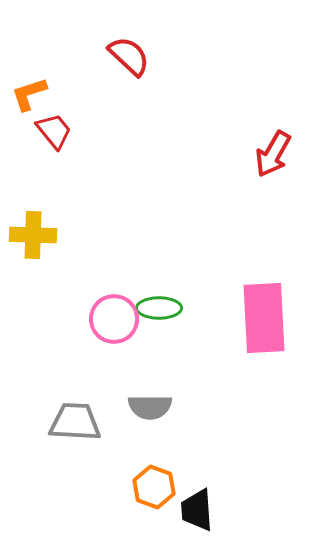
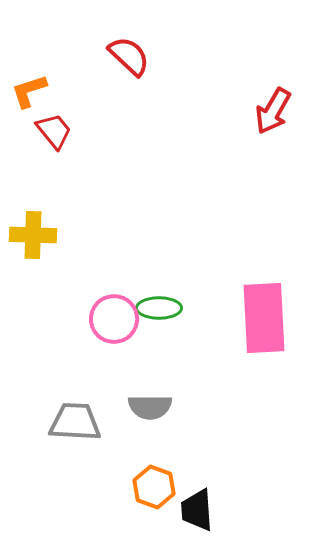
orange L-shape: moved 3 px up
red arrow: moved 43 px up
